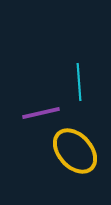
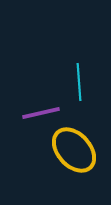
yellow ellipse: moved 1 px left, 1 px up
